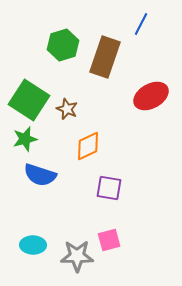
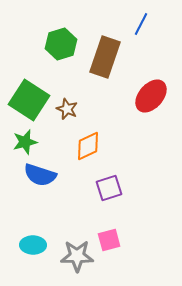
green hexagon: moved 2 px left, 1 px up
red ellipse: rotated 20 degrees counterclockwise
green star: moved 3 px down
purple square: rotated 28 degrees counterclockwise
